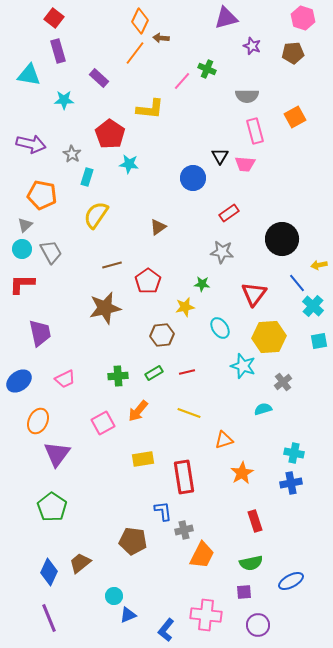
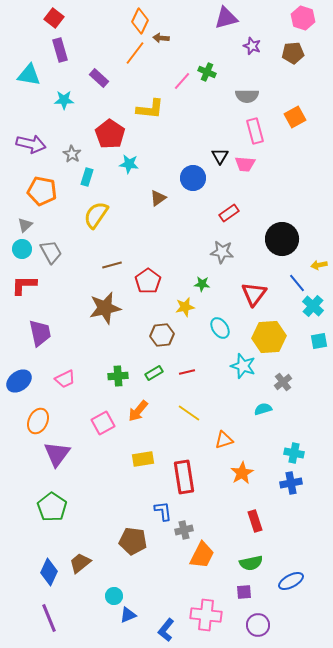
purple rectangle at (58, 51): moved 2 px right, 1 px up
green cross at (207, 69): moved 3 px down
orange pentagon at (42, 195): moved 4 px up
brown triangle at (158, 227): moved 29 px up
red L-shape at (22, 284): moved 2 px right, 1 px down
yellow line at (189, 413): rotated 15 degrees clockwise
